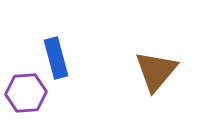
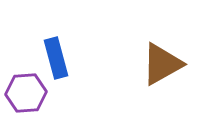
brown triangle: moved 6 px right, 7 px up; rotated 21 degrees clockwise
